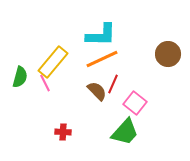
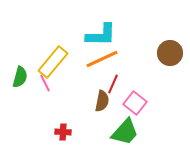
brown circle: moved 2 px right, 1 px up
brown semicircle: moved 5 px right, 10 px down; rotated 55 degrees clockwise
